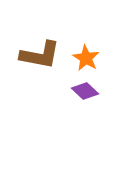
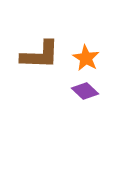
brown L-shape: rotated 9 degrees counterclockwise
